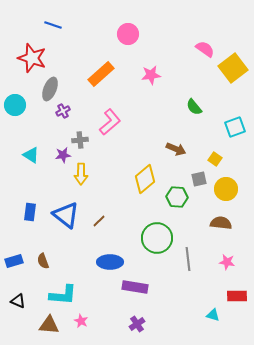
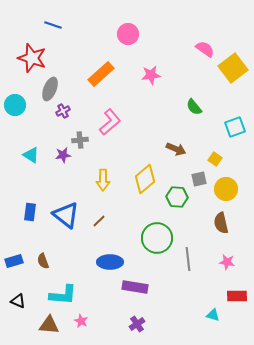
yellow arrow at (81, 174): moved 22 px right, 6 px down
brown semicircle at (221, 223): rotated 110 degrees counterclockwise
